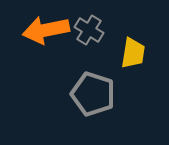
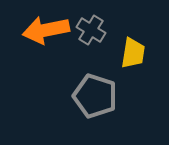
gray cross: moved 2 px right
gray pentagon: moved 2 px right, 2 px down
